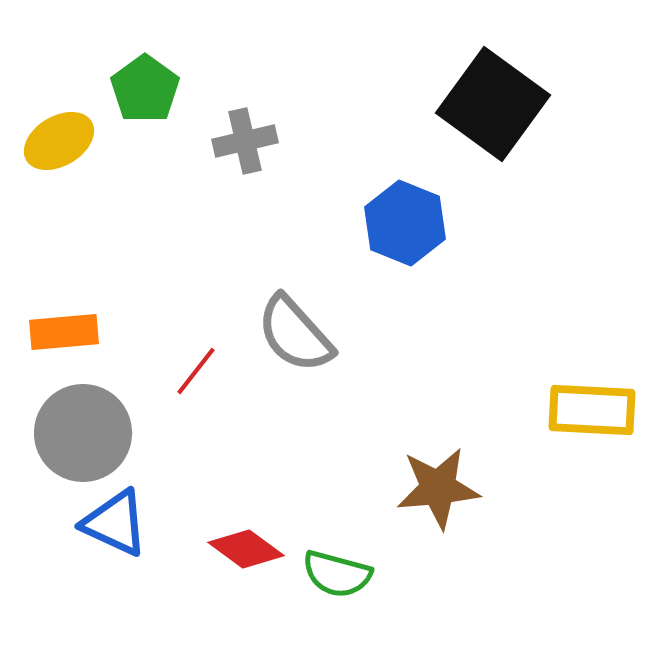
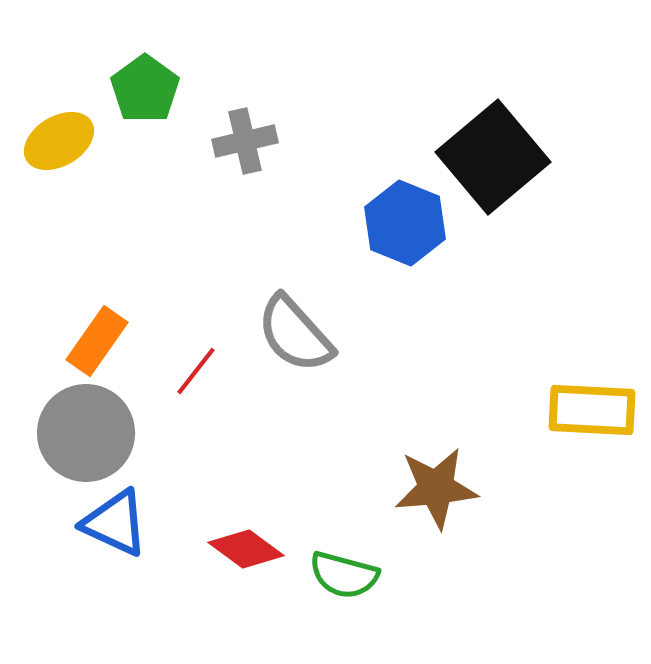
black square: moved 53 px down; rotated 14 degrees clockwise
orange rectangle: moved 33 px right, 9 px down; rotated 50 degrees counterclockwise
gray circle: moved 3 px right
brown star: moved 2 px left
green semicircle: moved 7 px right, 1 px down
